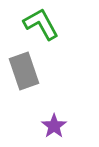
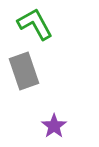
green L-shape: moved 6 px left
